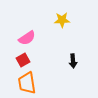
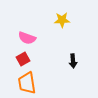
pink semicircle: rotated 54 degrees clockwise
red square: moved 1 px up
